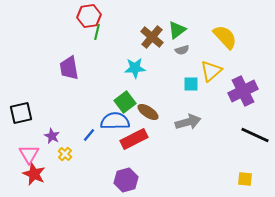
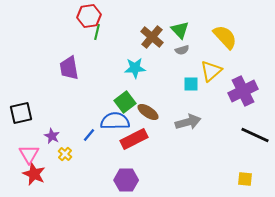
green triangle: moved 3 px right; rotated 36 degrees counterclockwise
purple hexagon: rotated 15 degrees clockwise
